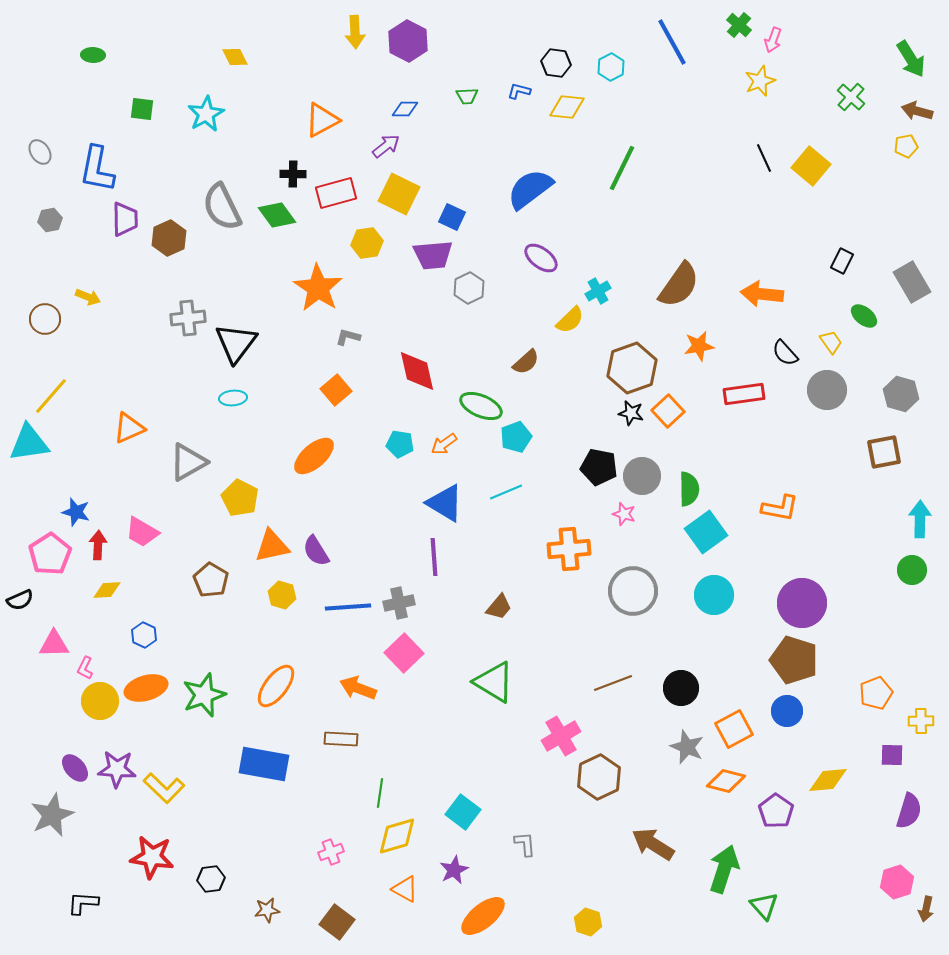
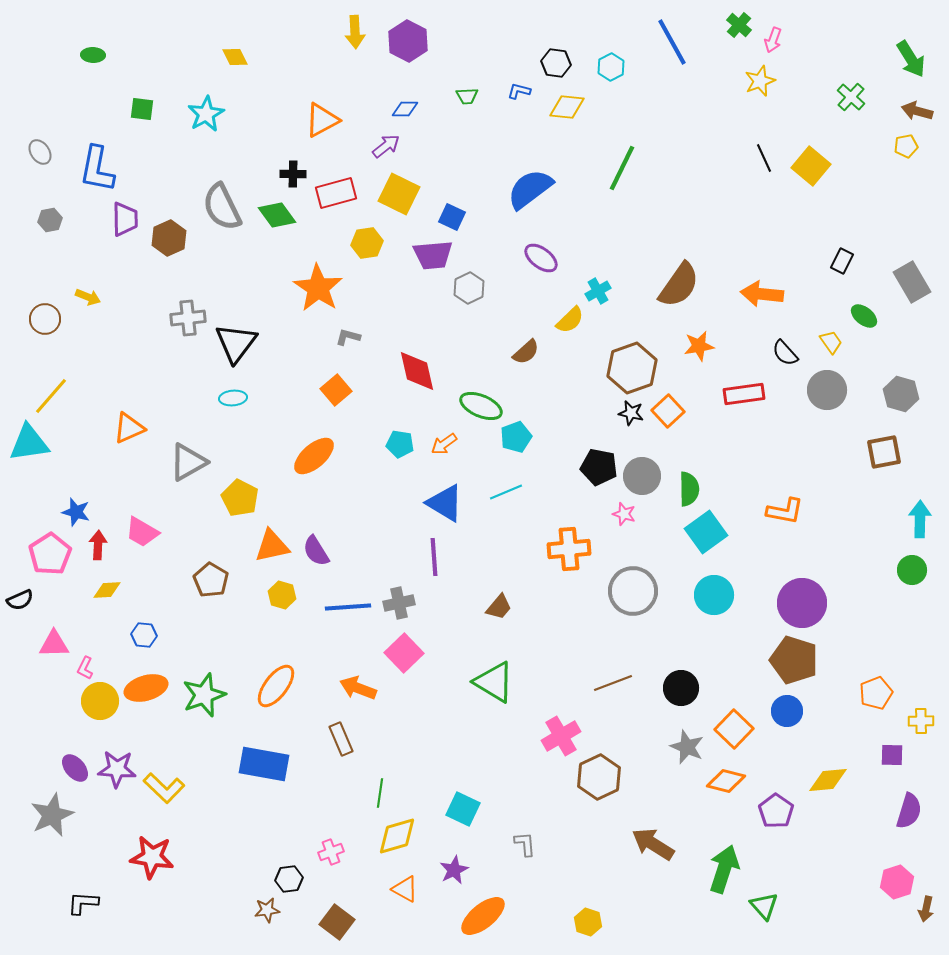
brown semicircle at (526, 362): moved 10 px up
orange L-shape at (780, 508): moved 5 px right, 3 px down
blue hexagon at (144, 635): rotated 20 degrees counterclockwise
orange square at (734, 729): rotated 18 degrees counterclockwise
brown rectangle at (341, 739): rotated 64 degrees clockwise
cyan square at (463, 812): moved 3 px up; rotated 12 degrees counterclockwise
black hexagon at (211, 879): moved 78 px right
